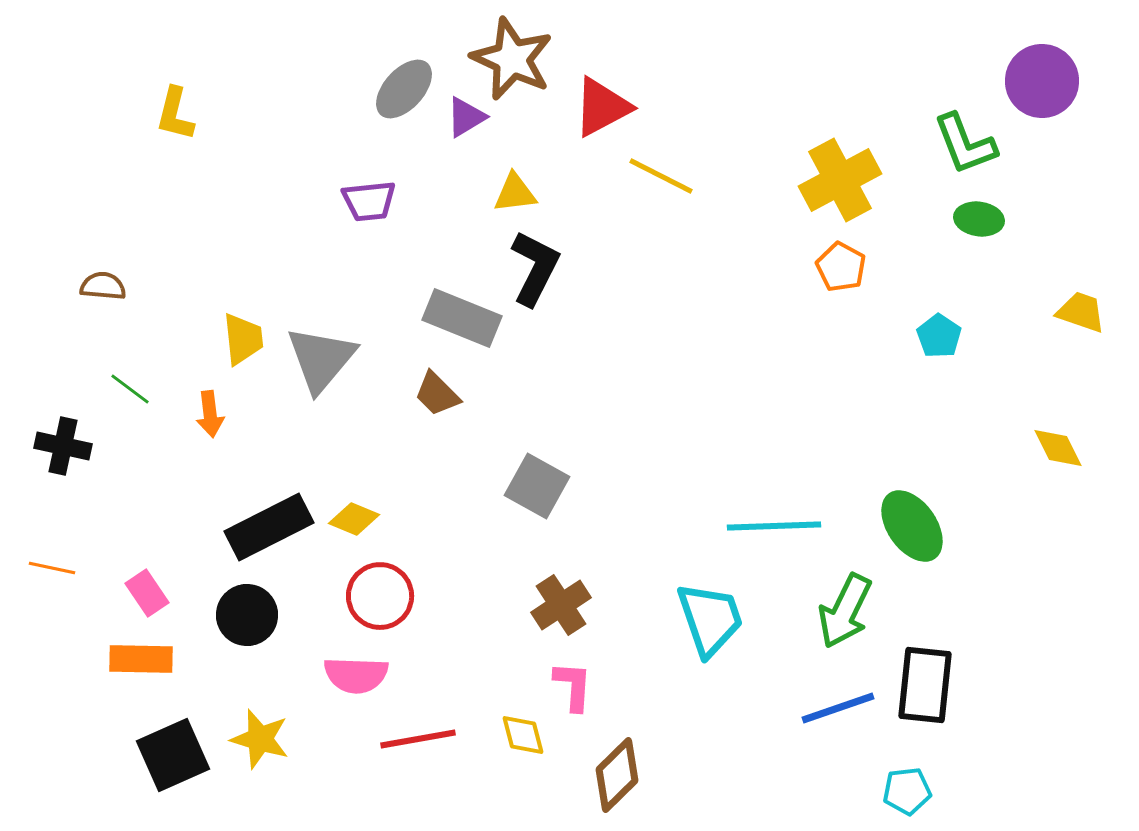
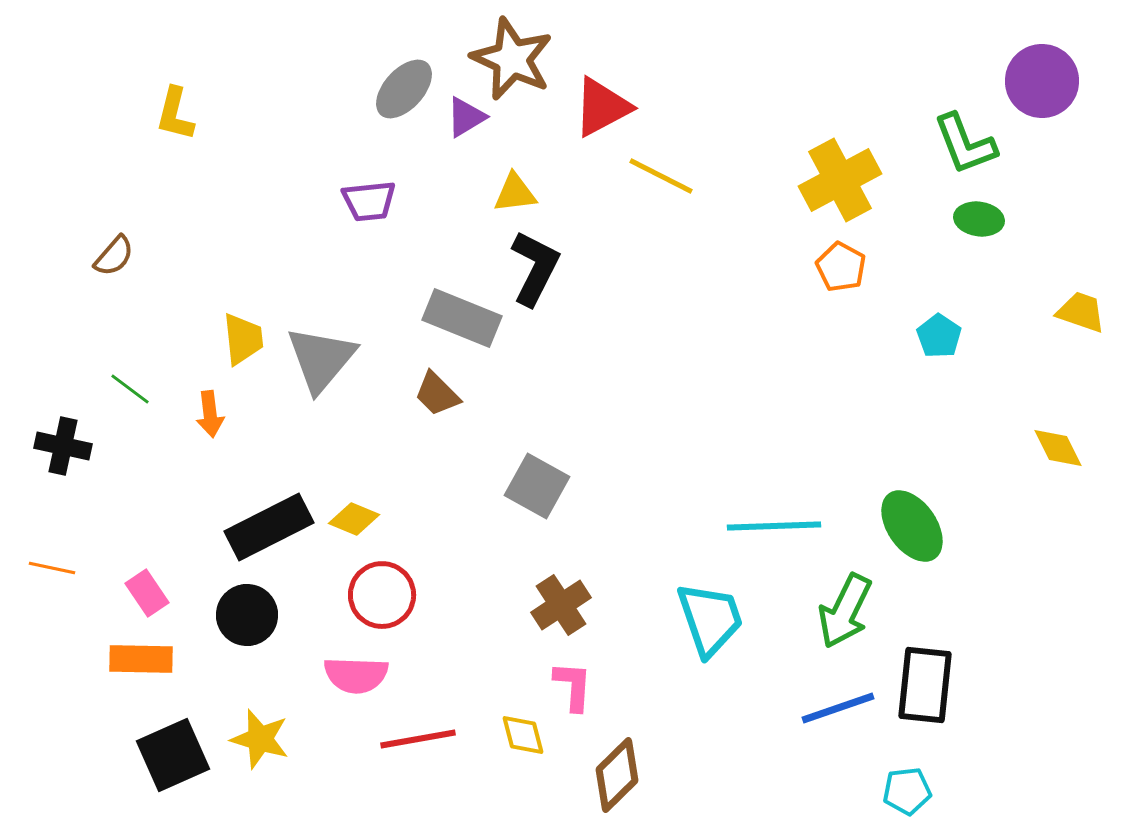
brown semicircle at (103, 286): moved 11 px right, 30 px up; rotated 126 degrees clockwise
red circle at (380, 596): moved 2 px right, 1 px up
